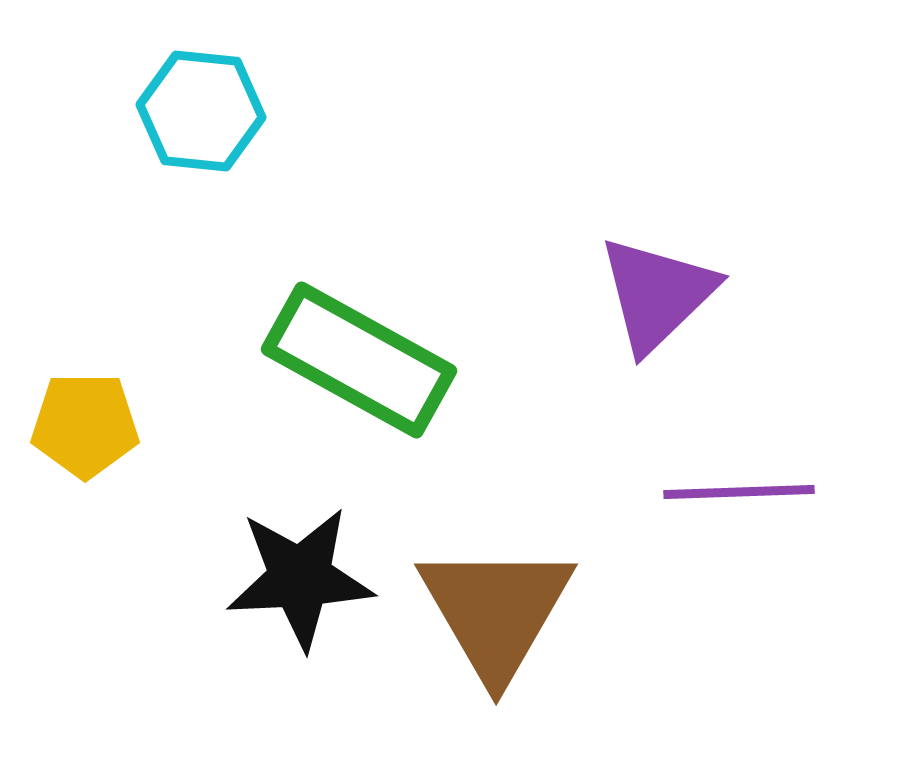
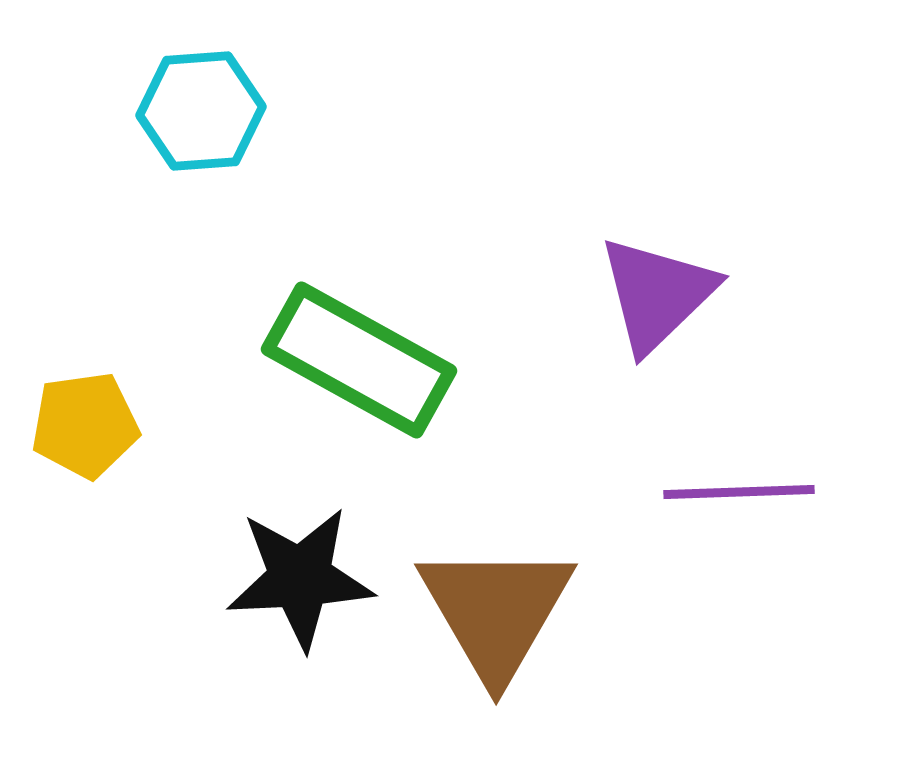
cyan hexagon: rotated 10 degrees counterclockwise
yellow pentagon: rotated 8 degrees counterclockwise
